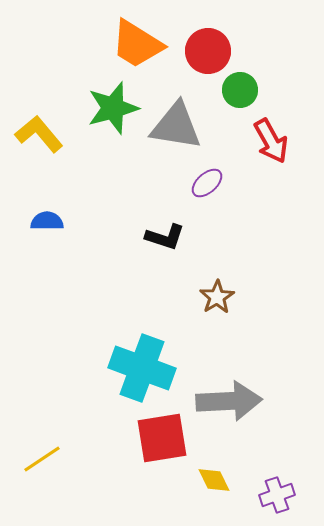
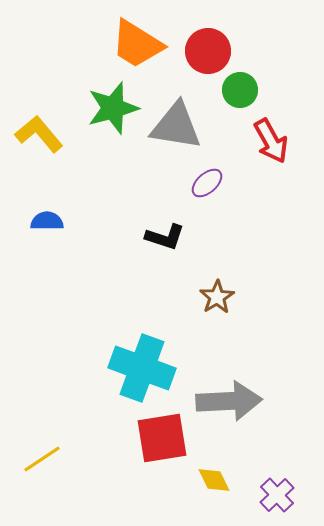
purple cross: rotated 24 degrees counterclockwise
